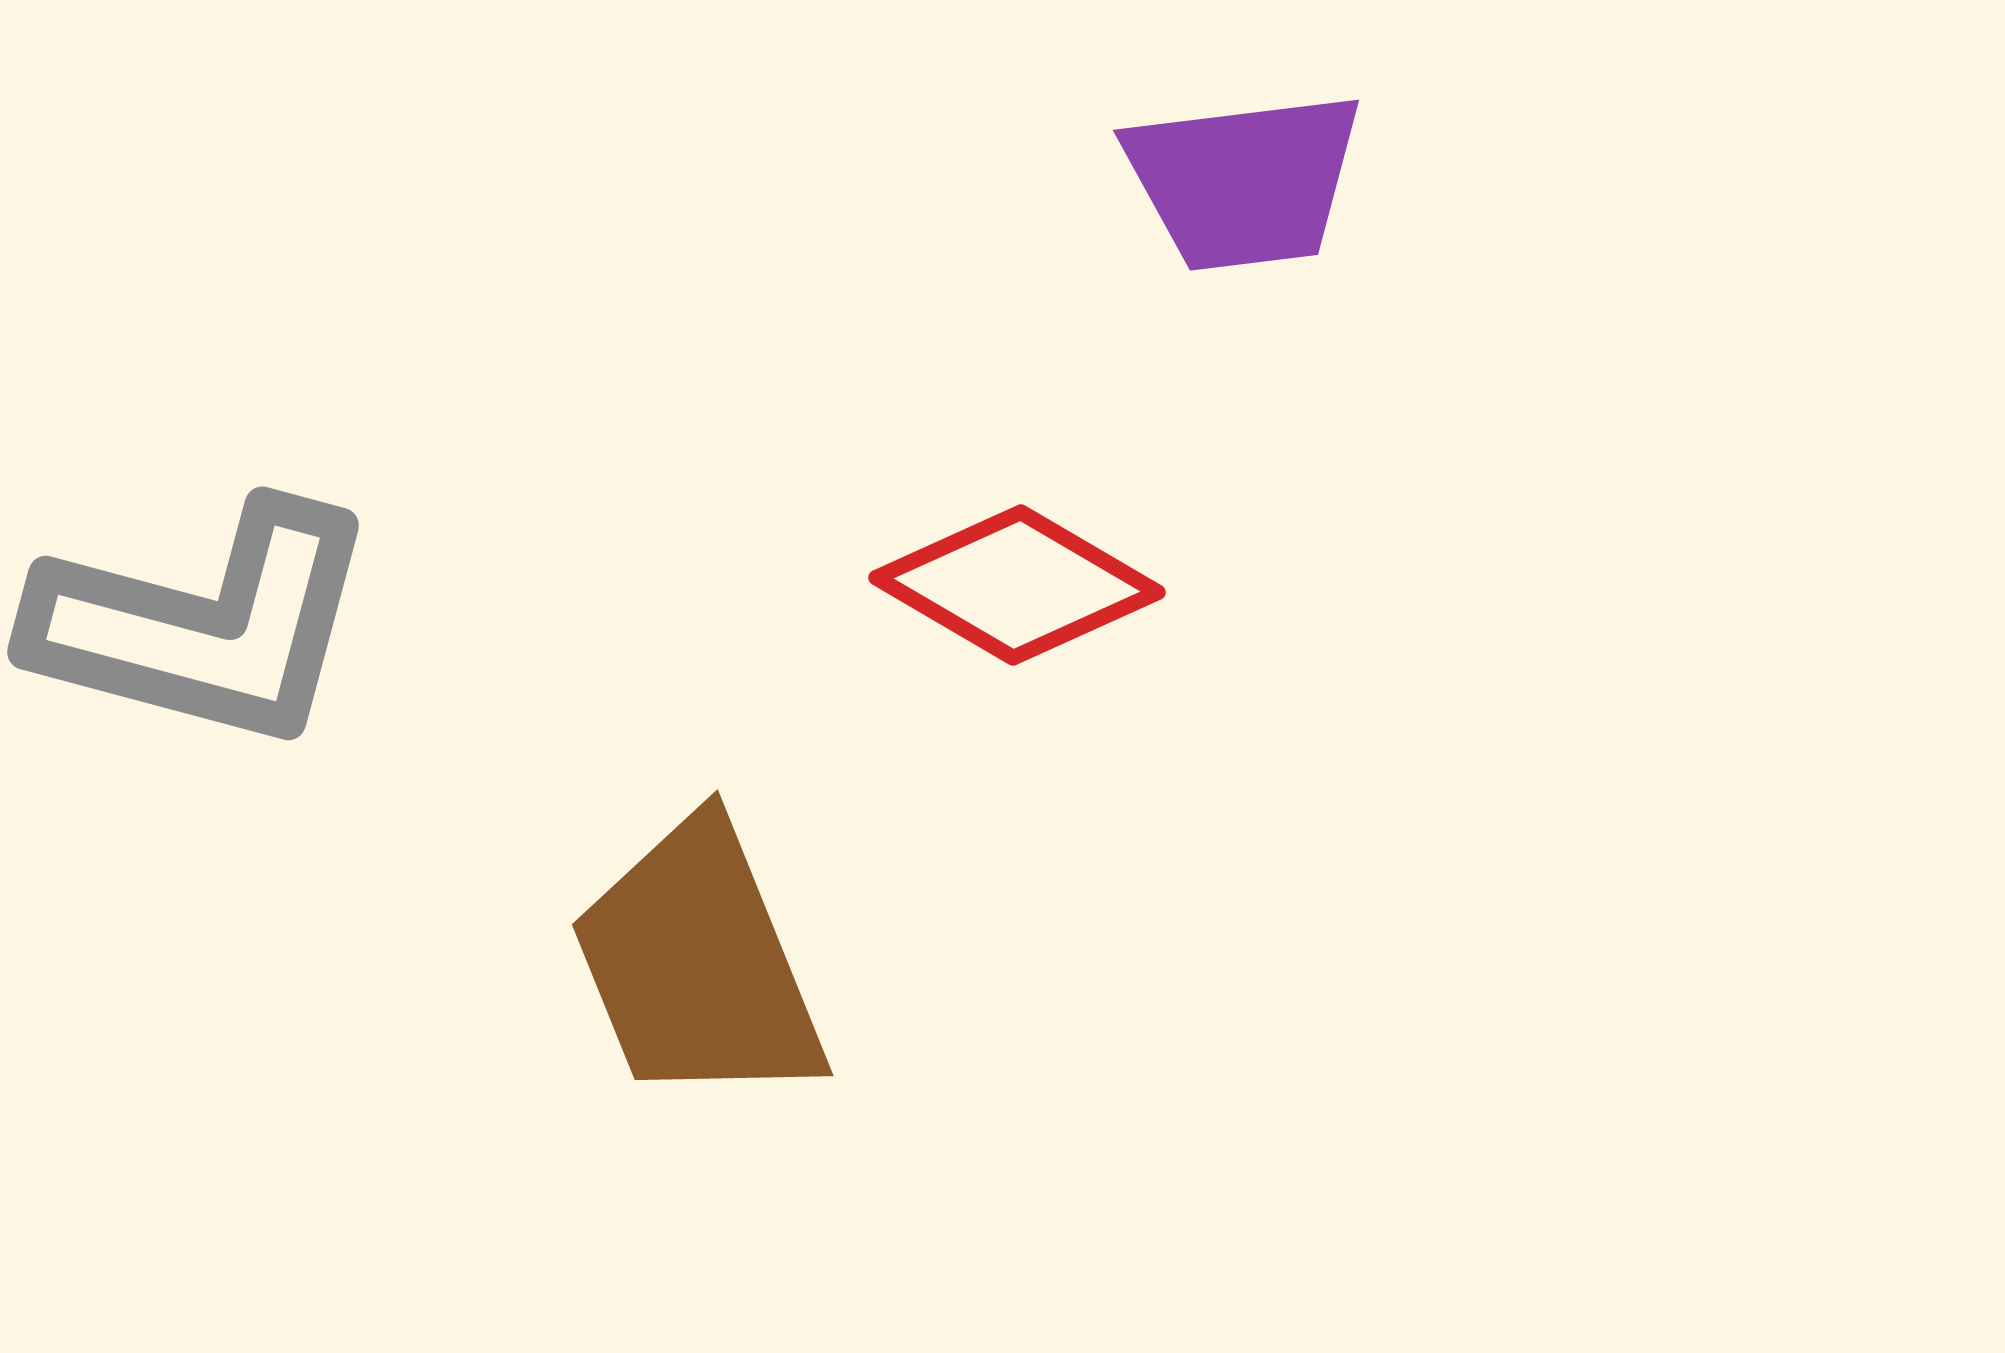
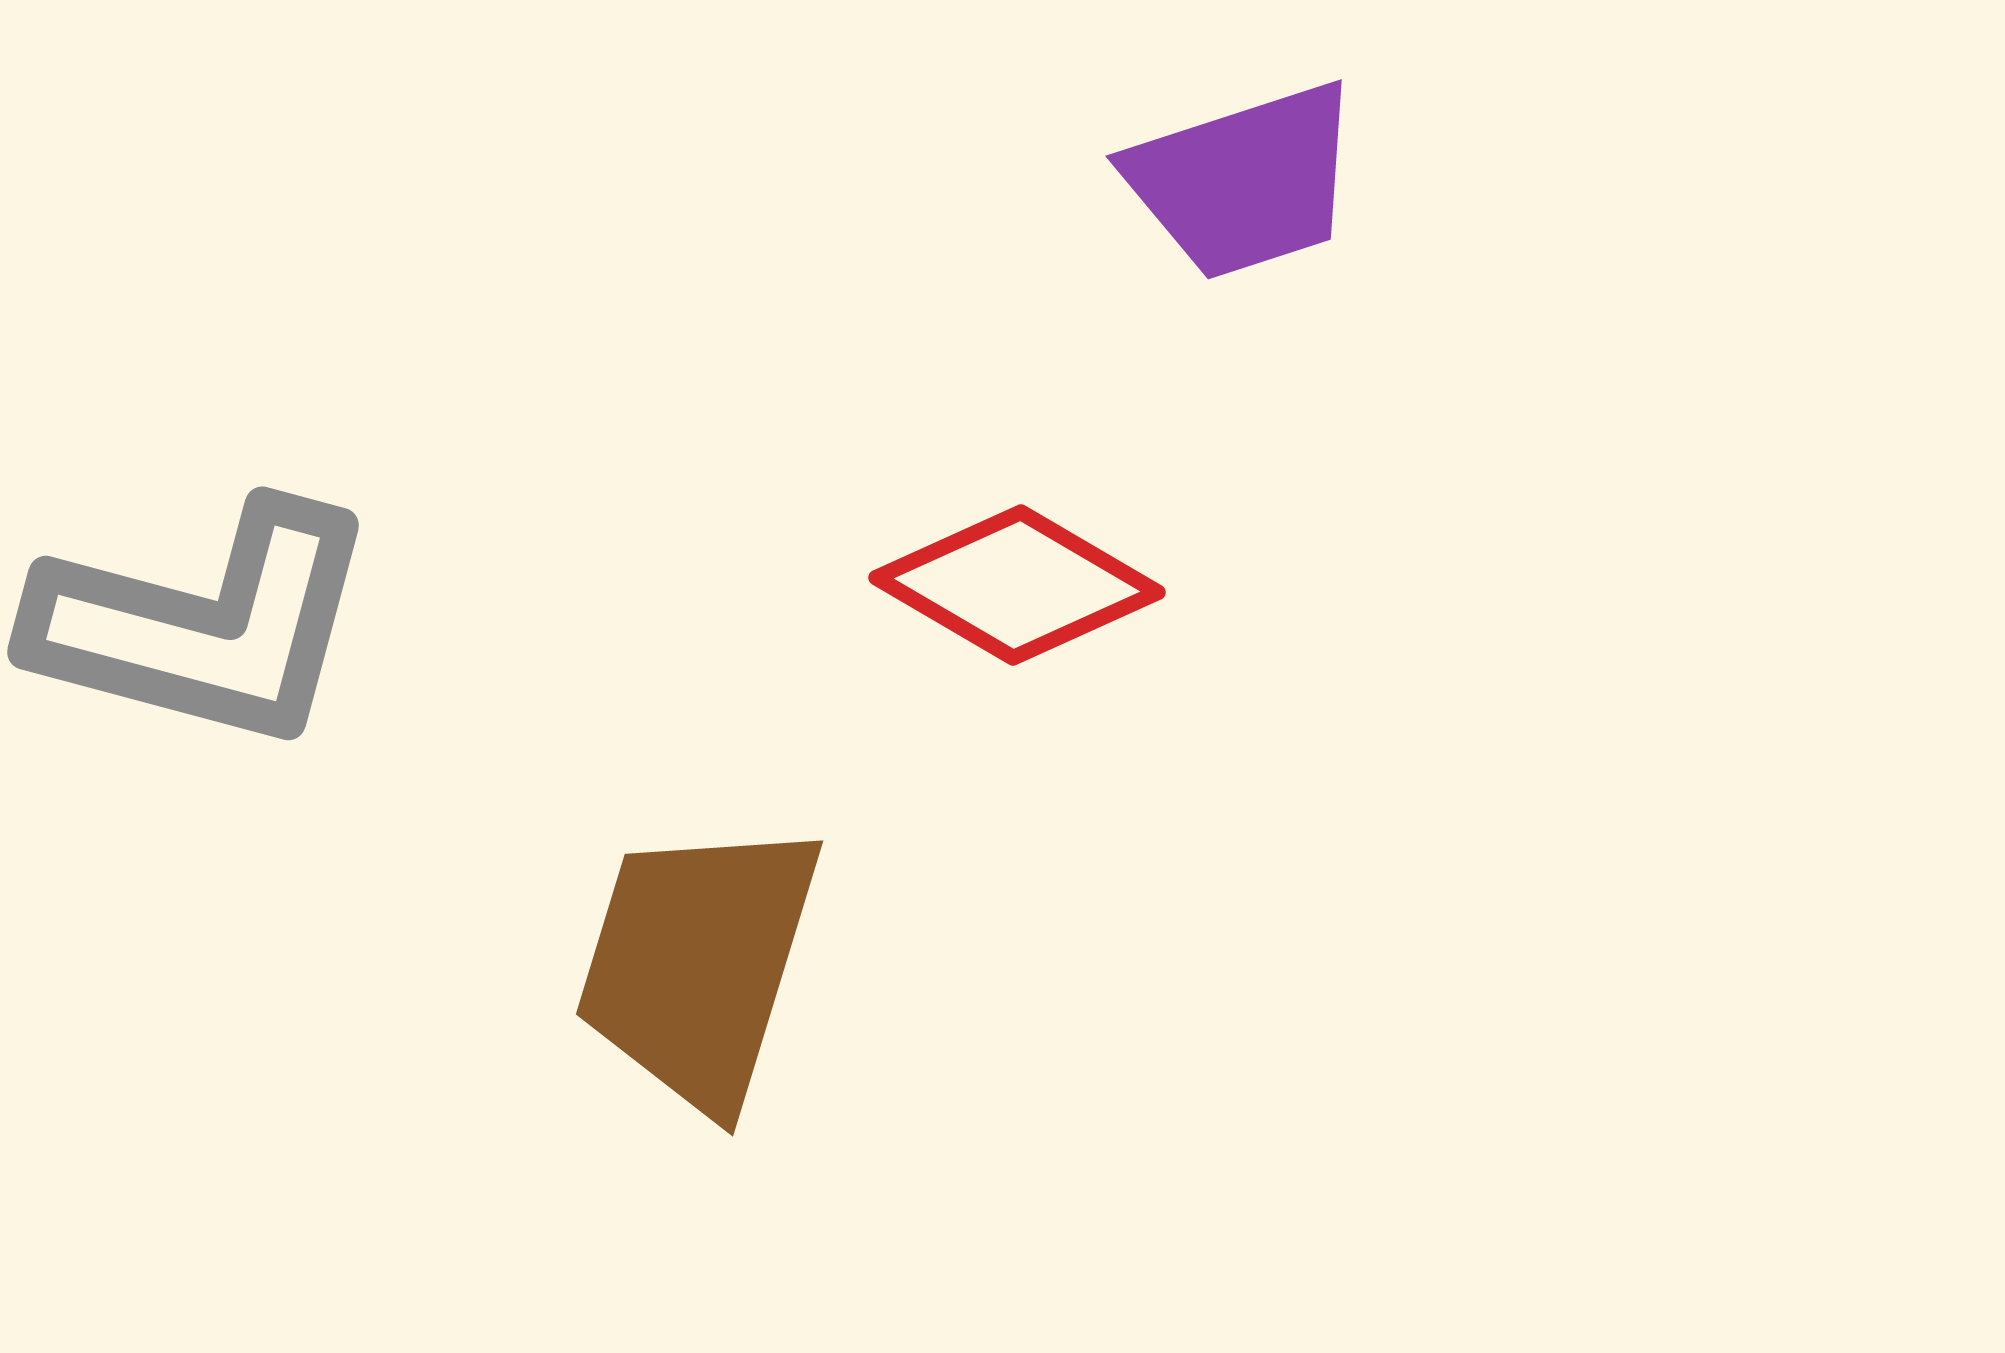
purple trapezoid: rotated 11 degrees counterclockwise
brown trapezoid: rotated 39 degrees clockwise
